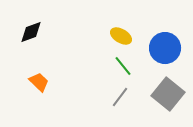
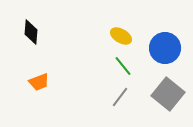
black diamond: rotated 65 degrees counterclockwise
orange trapezoid: rotated 115 degrees clockwise
